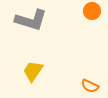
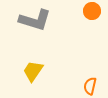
gray L-shape: moved 4 px right
orange semicircle: rotated 78 degrees clockwise
